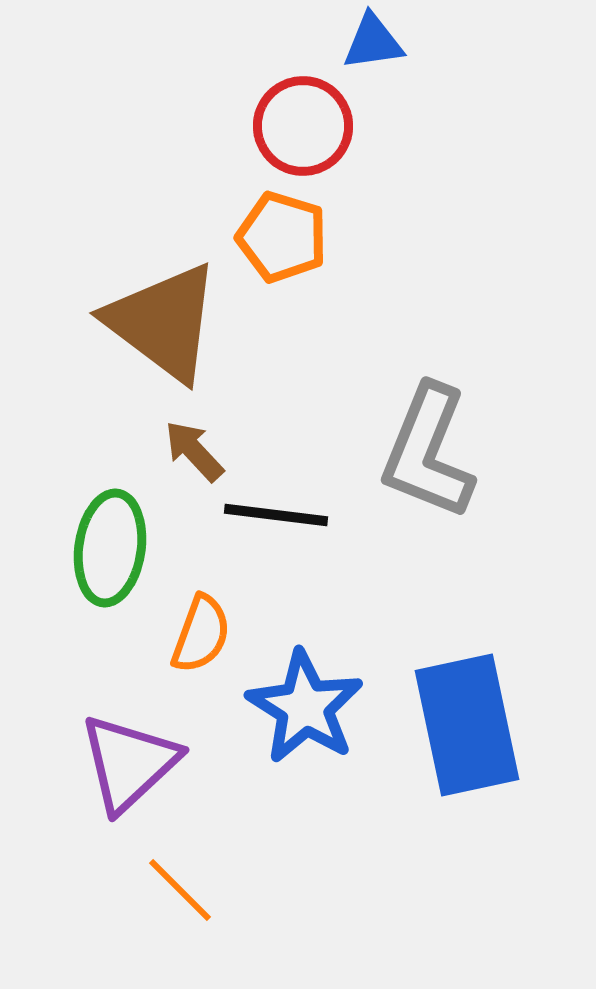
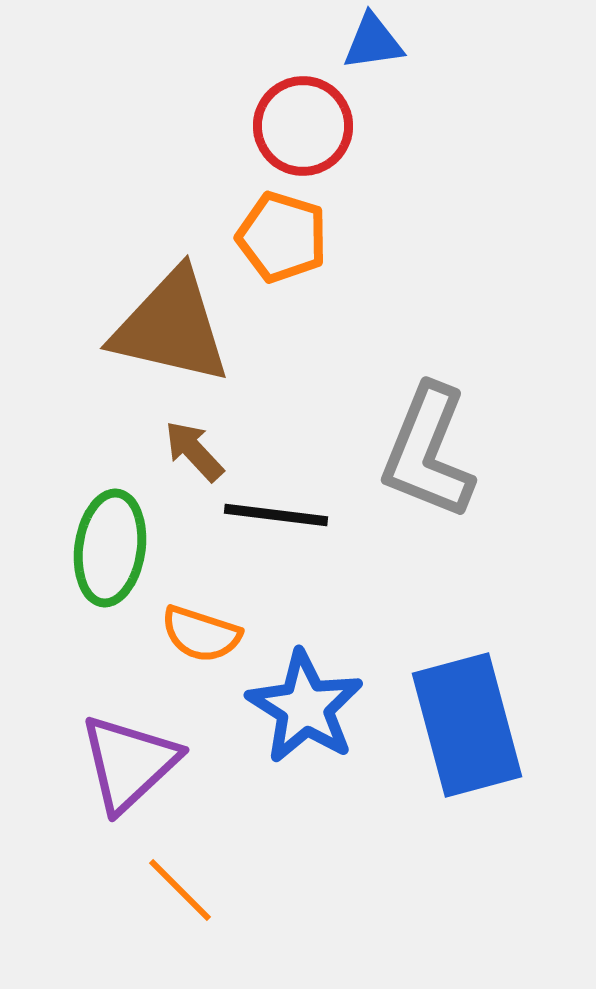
brown triangle: moved 8 px right, 5 px down; rotated 24 degrees counterclockwise
orange semicircle: rotated 88 degrees clockwise
blue rectangle: rotated 3 degrees counterclockwise
